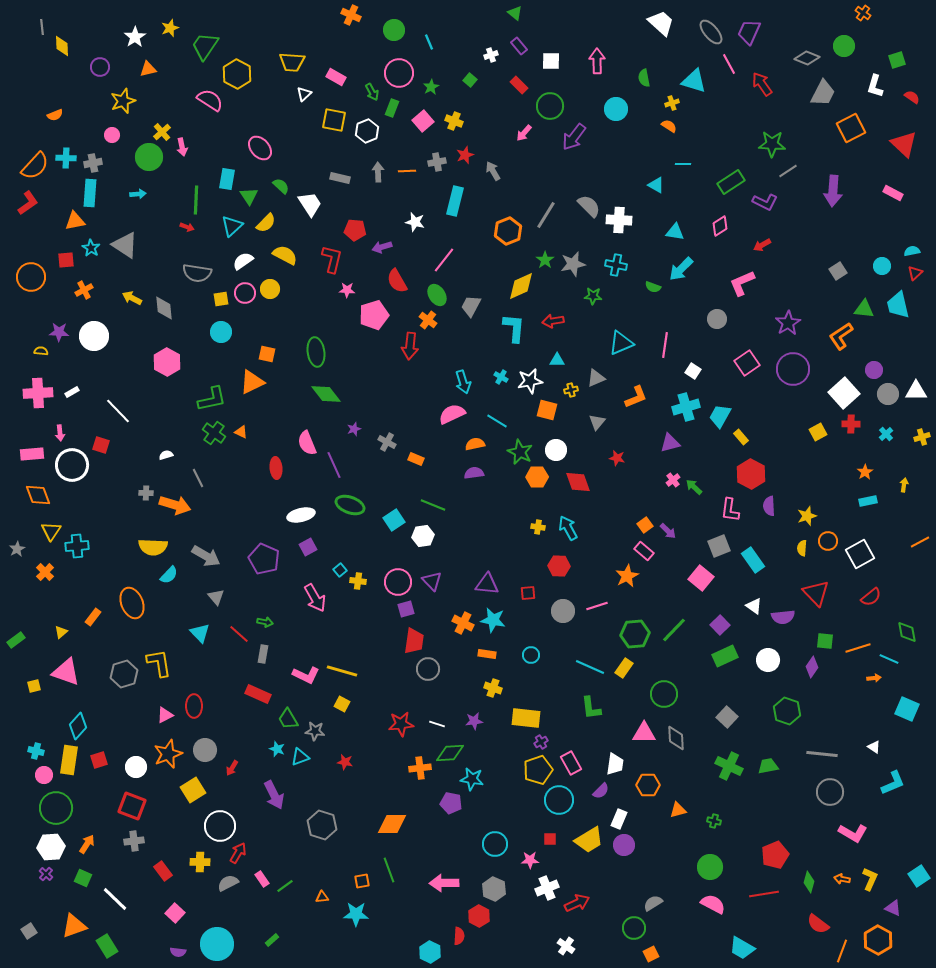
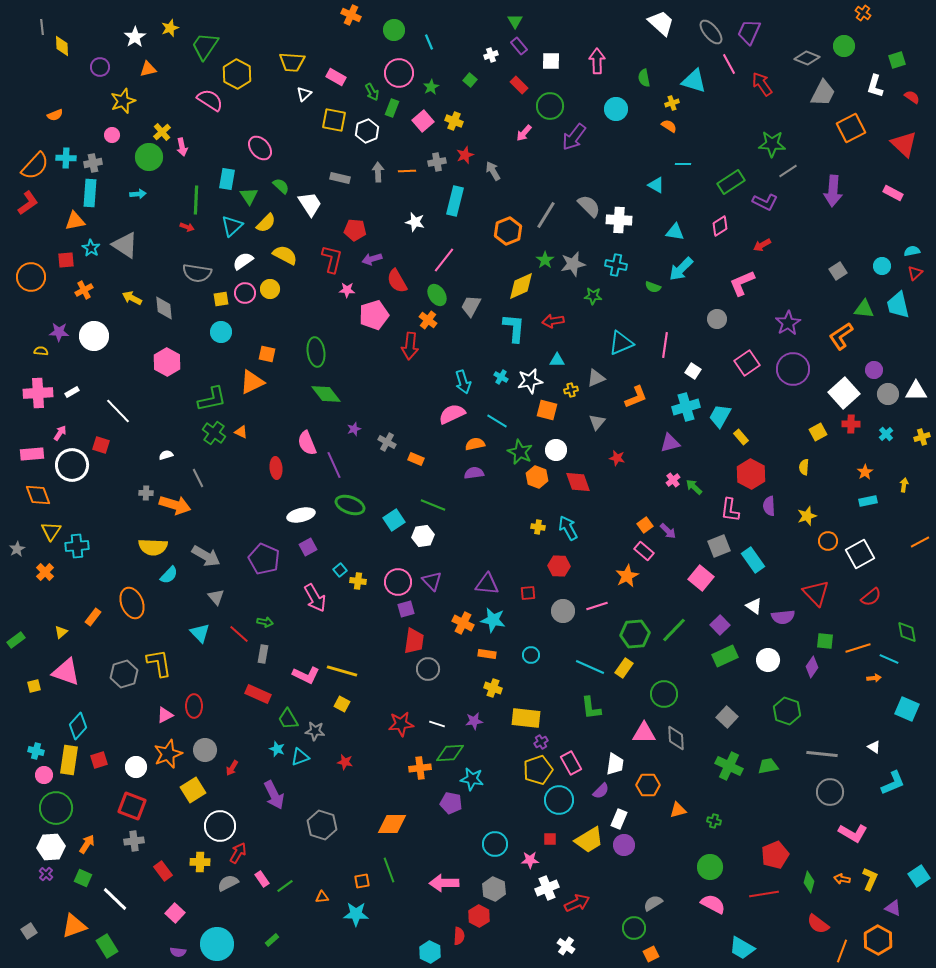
green triangle at (515, 13): moved 8 px down; rotated 21 degrees clockwise
purple arrow at (382, 247): moved 10 px left, 12 px down
pink arrow at (60, 433): rotated 140 degrees counterclockwise
orange hexagon at (537, 477): rotated 20 degrees clockwise
yellow semicircle at (802, 548): moved 2 px right, 81 px up
